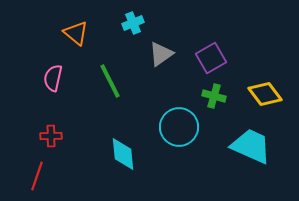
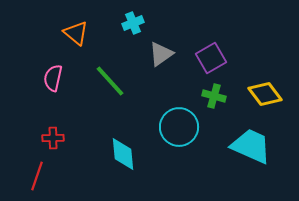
green line: rotated 15 degrees counterclockwise
red cross: moved 2 px right, 2 px down
